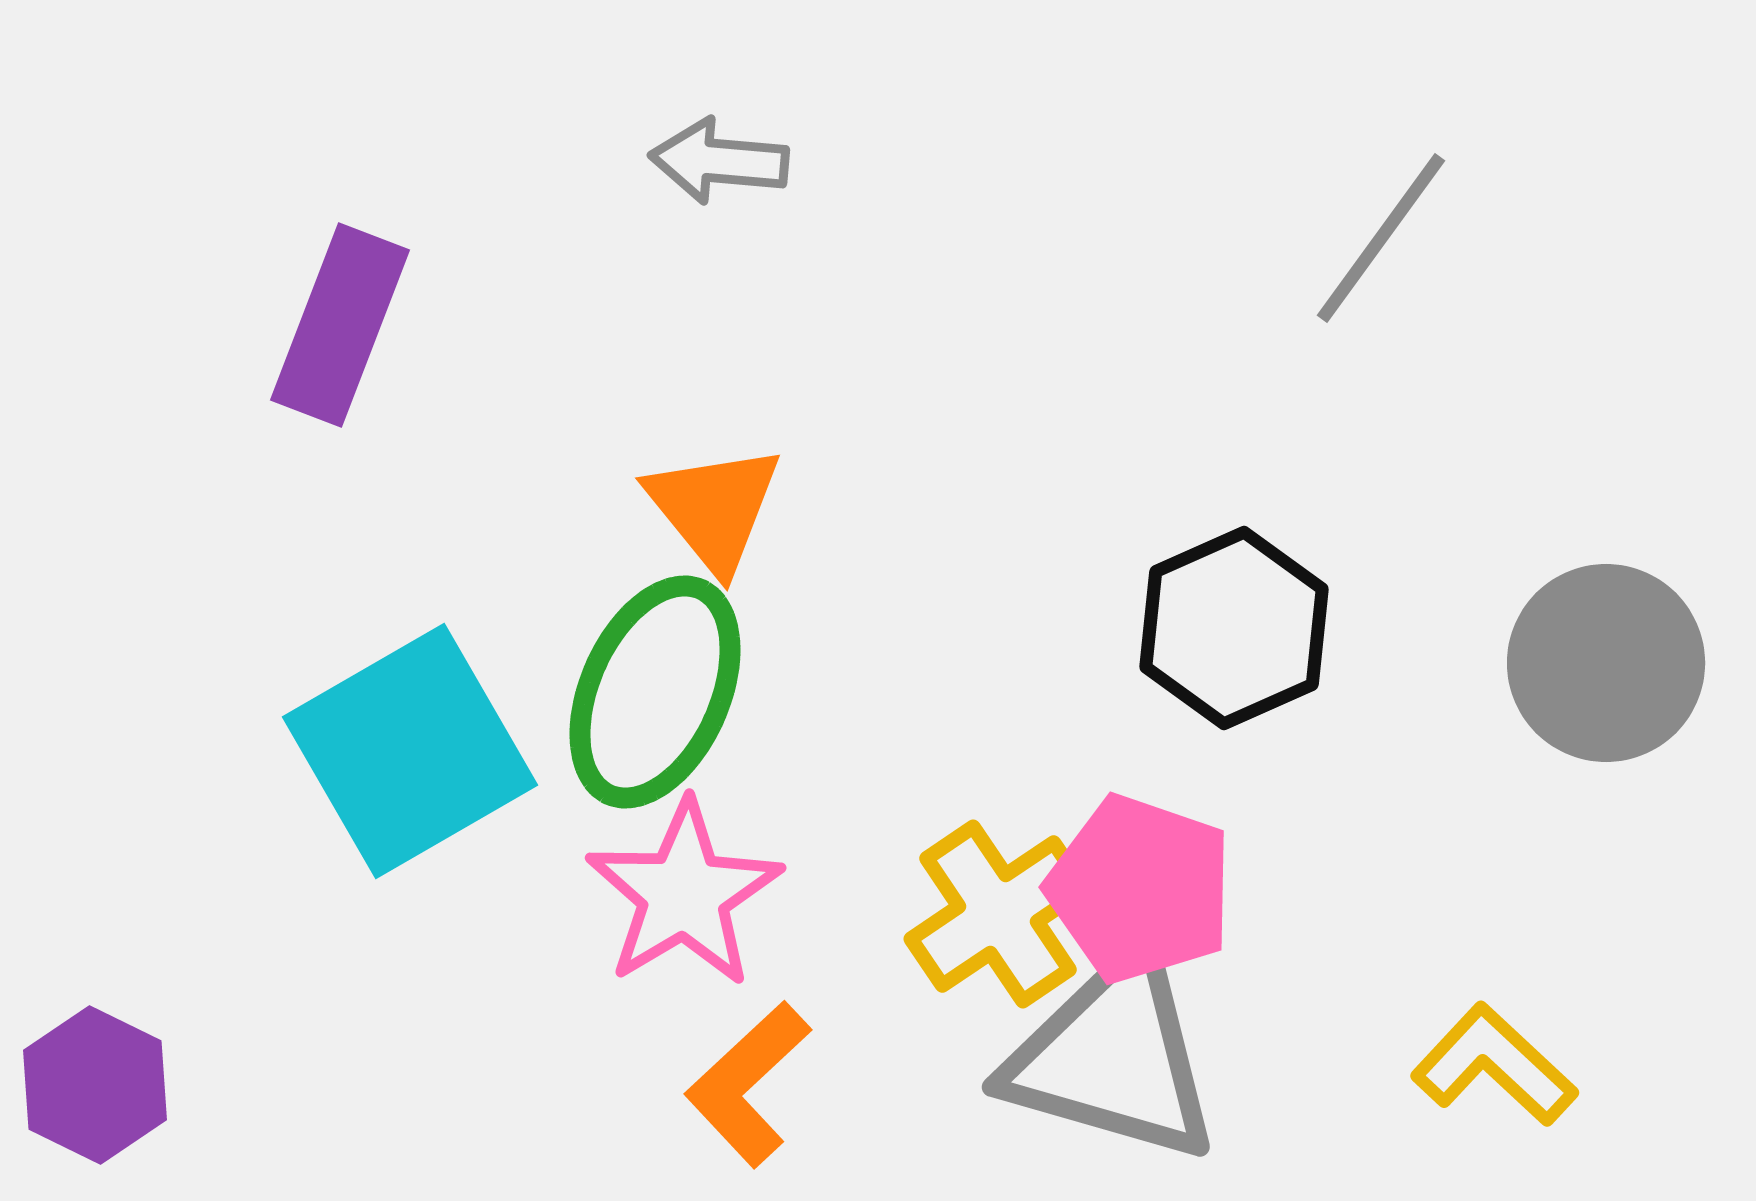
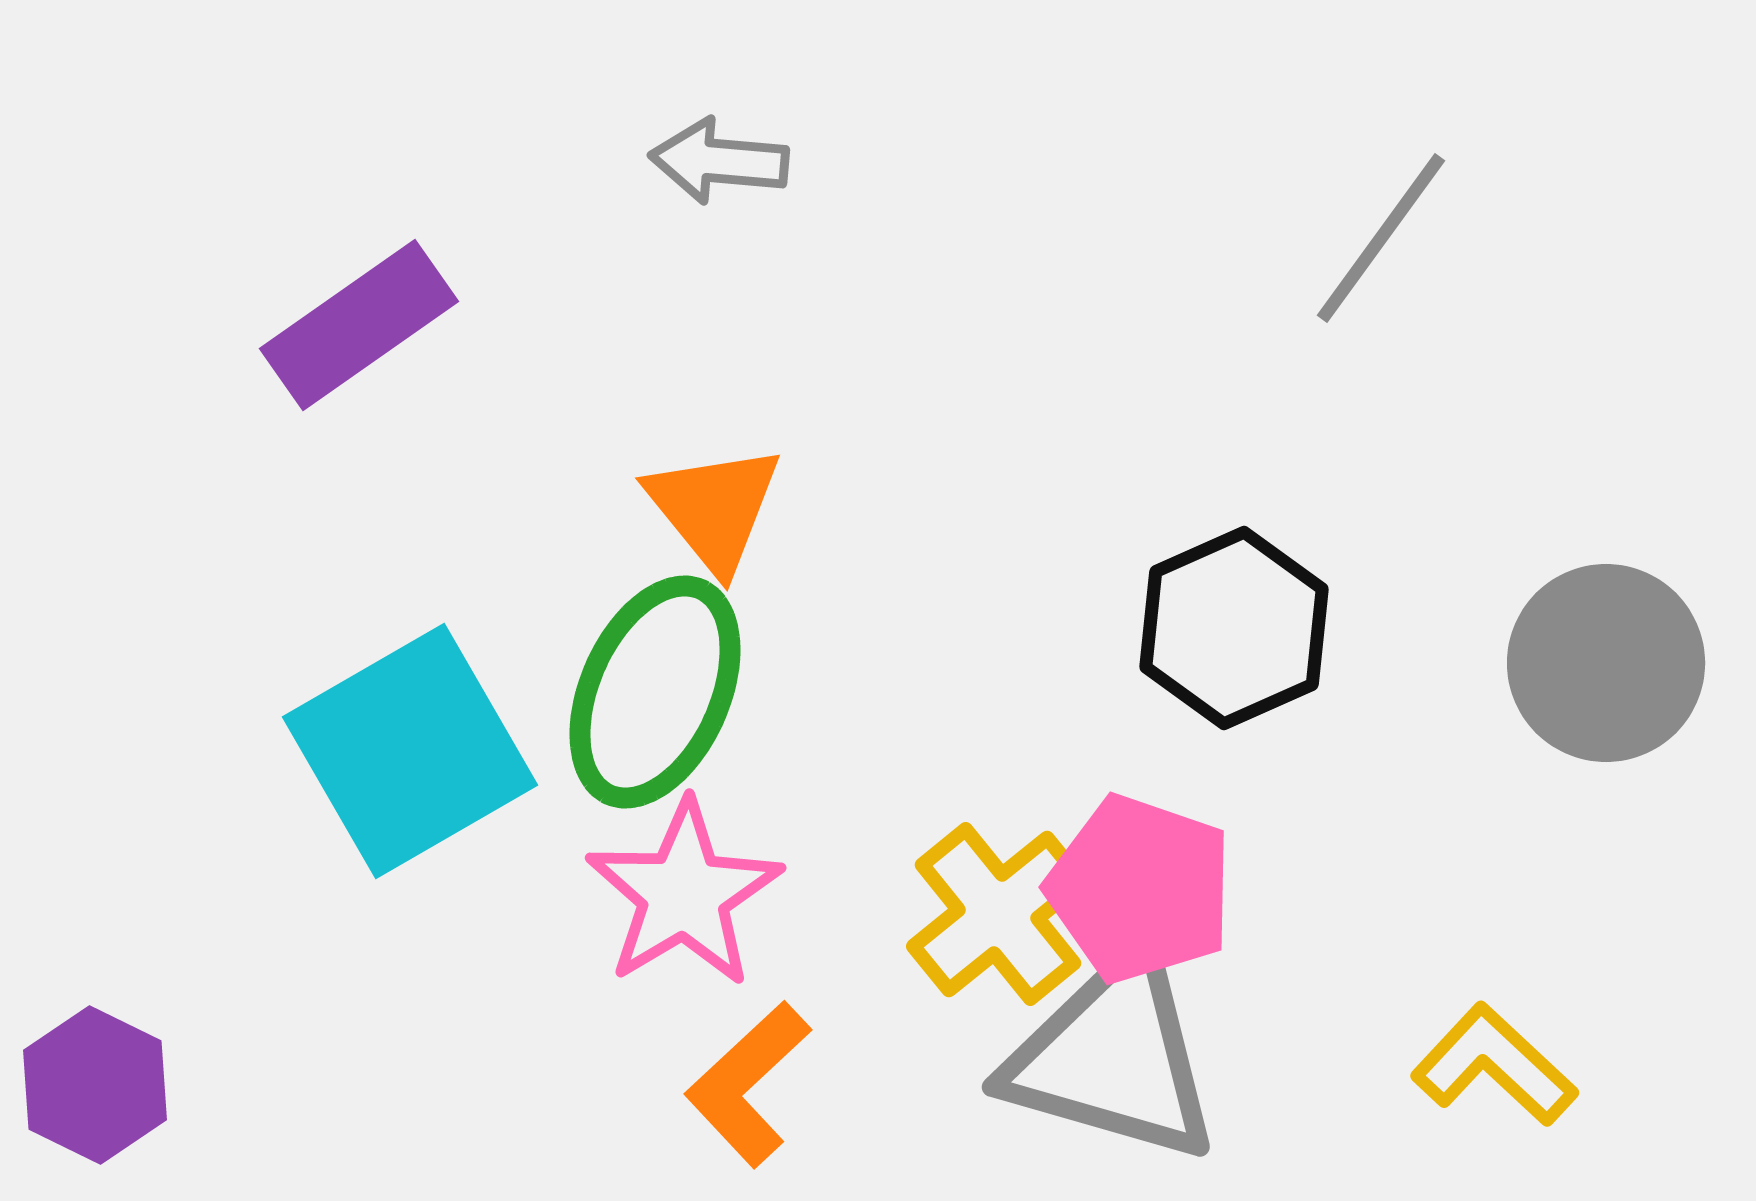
purple rectangle: moved 19 px right; rotated 34 degrees clockwise
yellow cross: rotated 5 degrees counterclockwise
